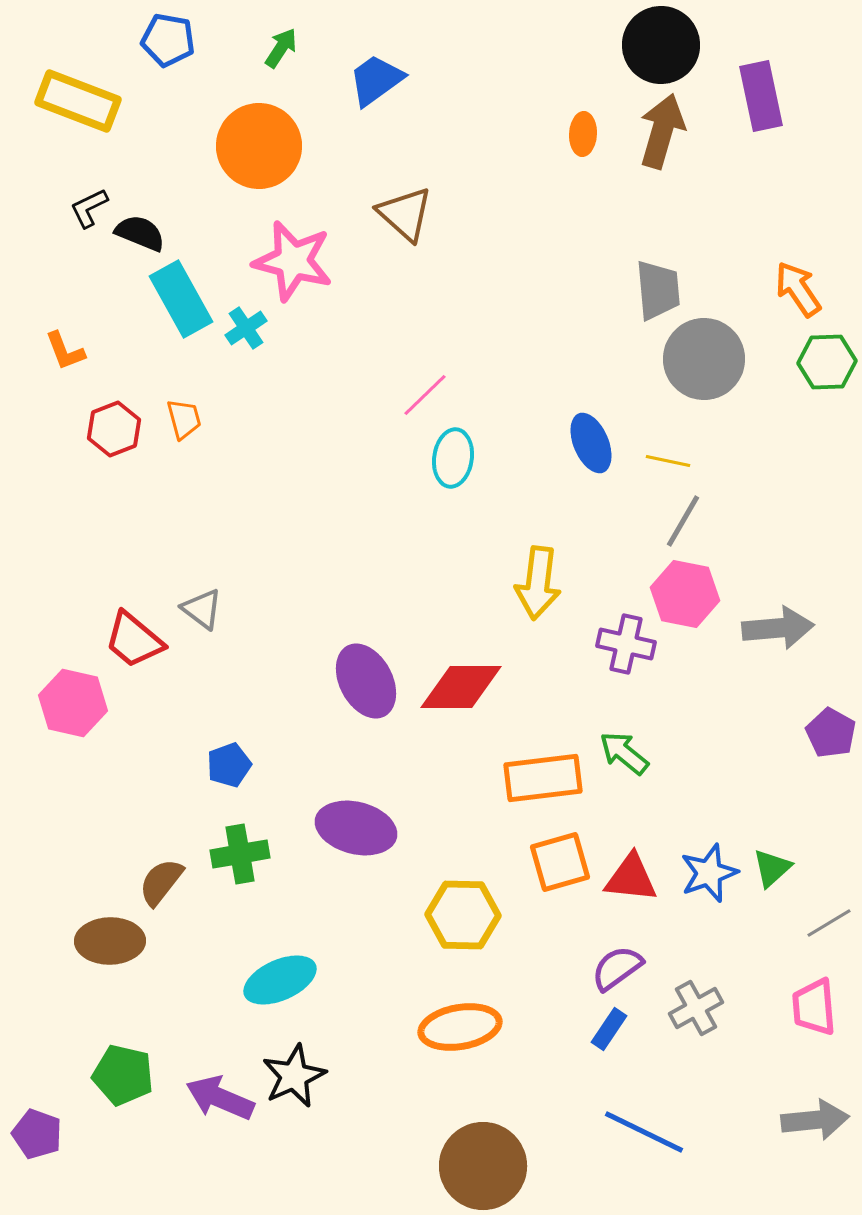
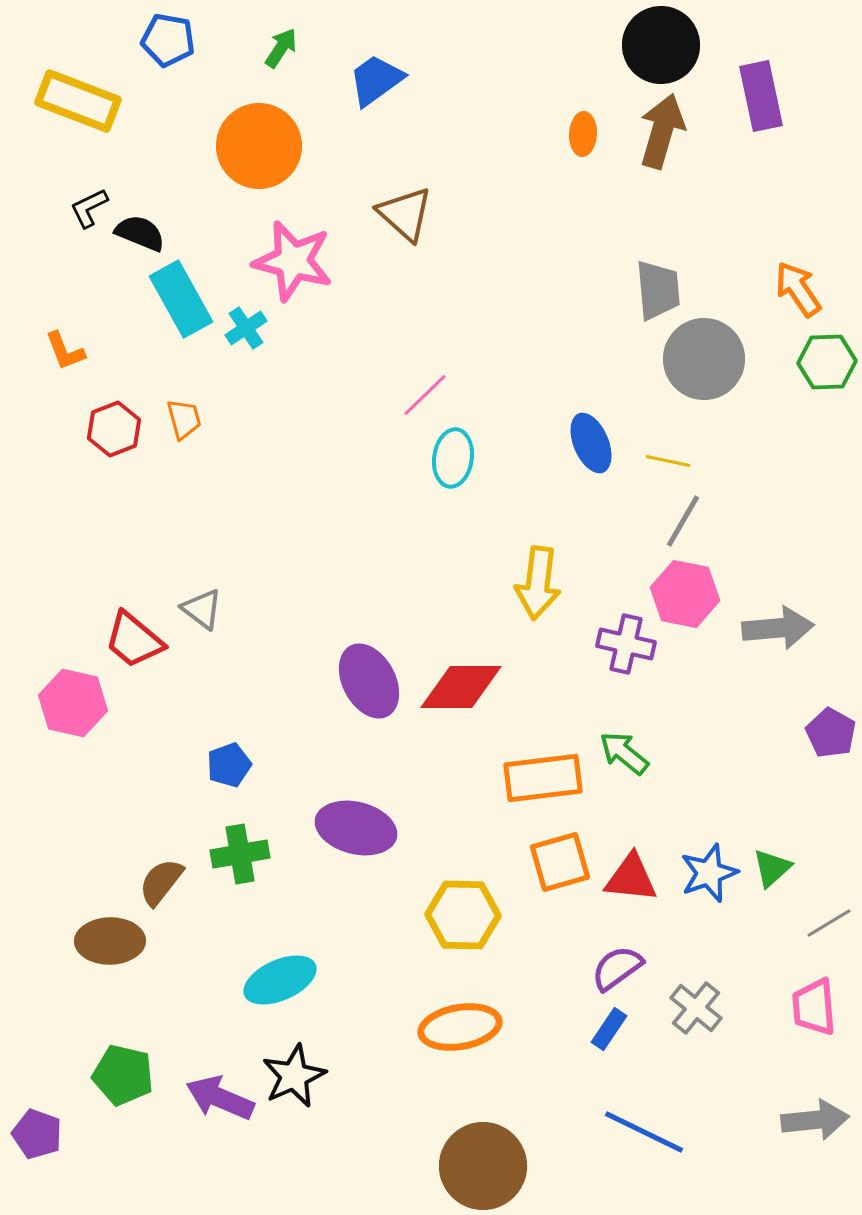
purple ellipse at (366, 681): moved 3 px right
gray cross at (696, 1008): rotated 22 degrees counterclockwise
